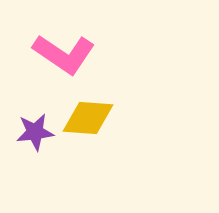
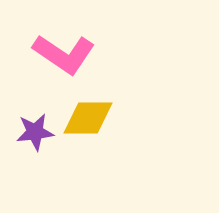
yellow diamond: rotated 4 degrees counterclockwise
